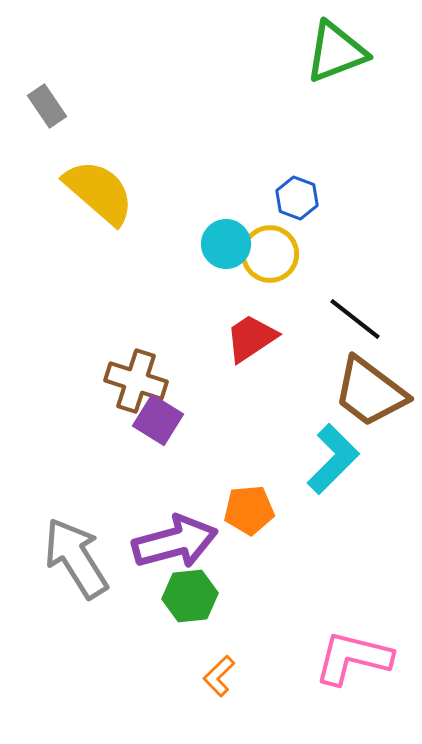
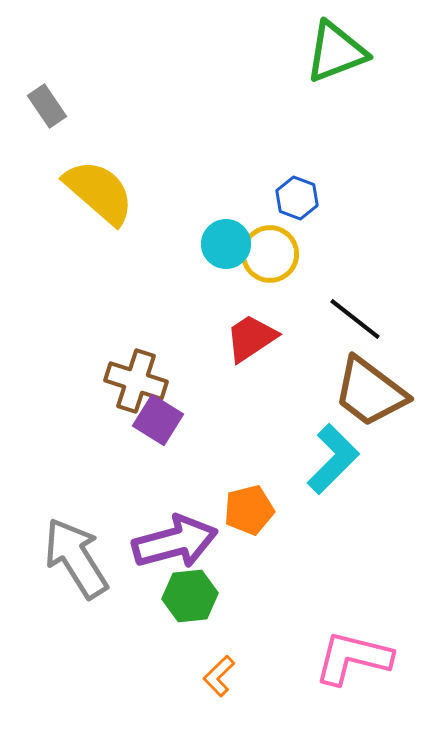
orange pentagon: rotated 9 degrees counterclockwise
